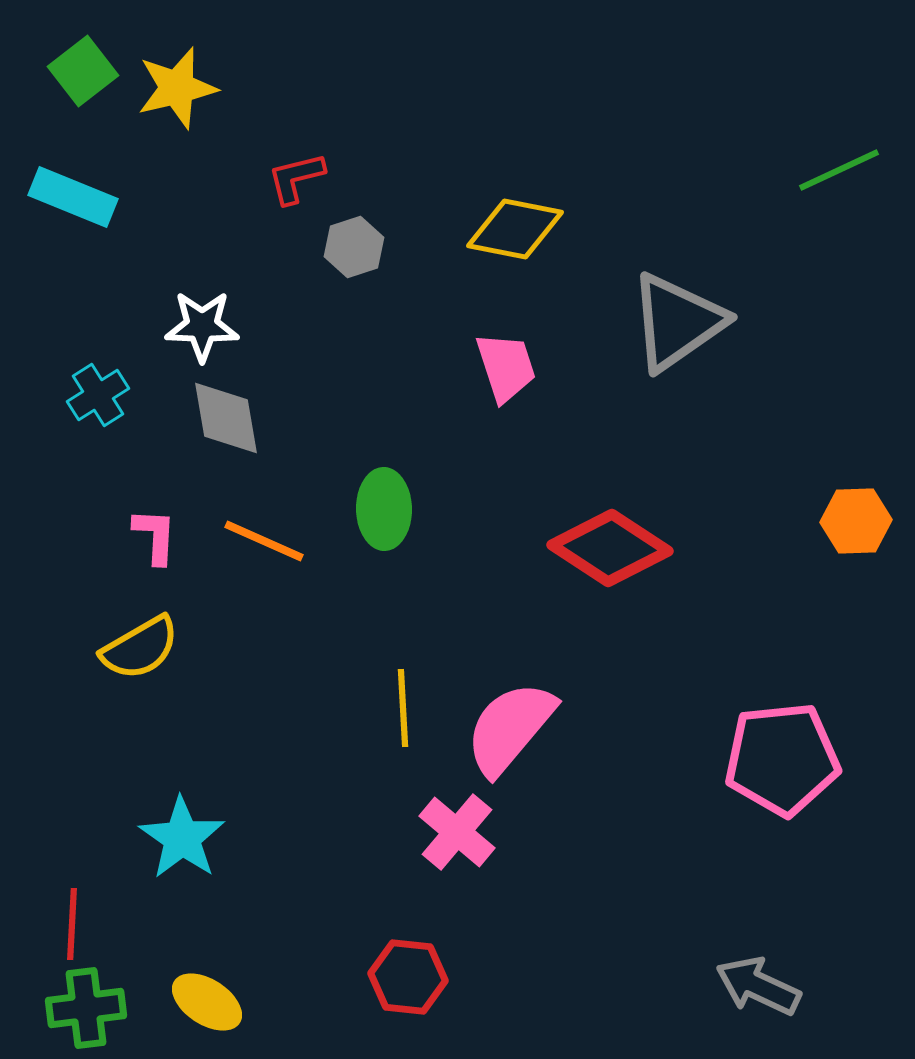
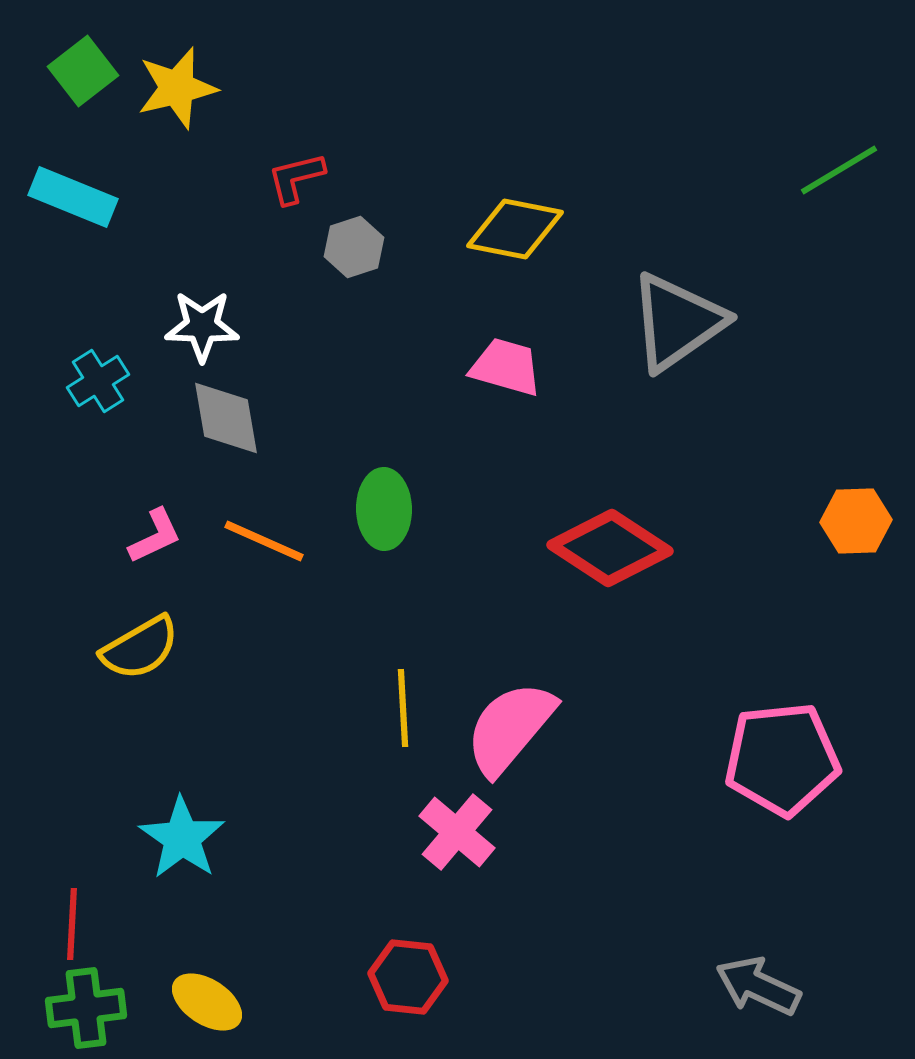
green line: rotated 6 degrees counterclockwise
pink trapezoid: rotated 56 degrees counterclockwise
cyan cross: moved 14 px up
pink L-shape: rotated 62 degrees clockwise
